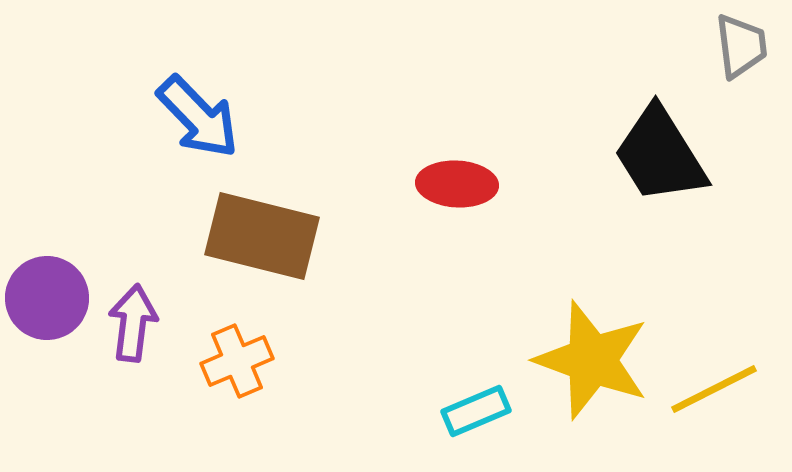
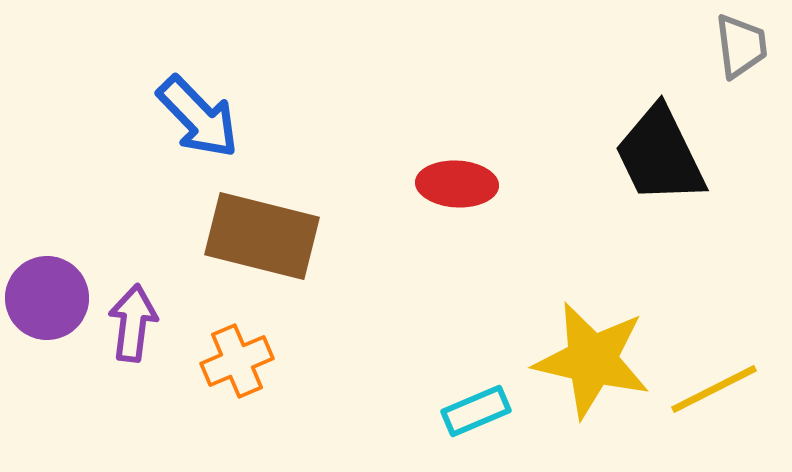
black trapezoid: rotated 6 degrees clockwise
yellow star: rotated 7 degrees counterclockwise
